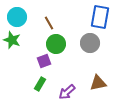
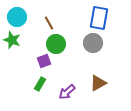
blue rectangle: moved 1 px left, 1 px down
gray circle: moved 3 px right
brown triangle: rotated 18 degrees counterclockwise
